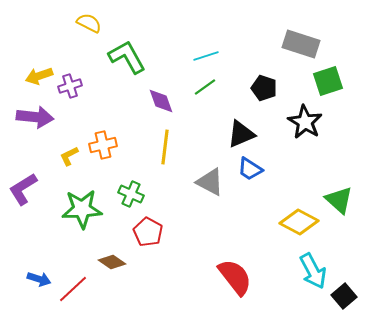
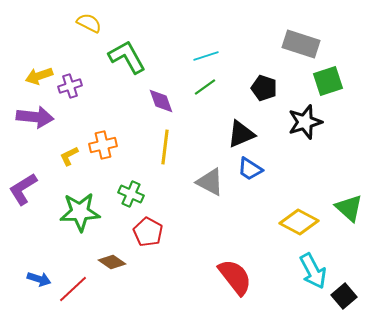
black star: rotated 24 degrees clockwise
green triangle: moved 10 px right, 8 px down
green star: moved 2 px left, 3 px down
